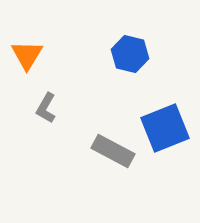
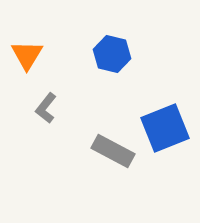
blue hexagon: moved 18 px left
gray L-shape: rotated 8 degrees clockwise
